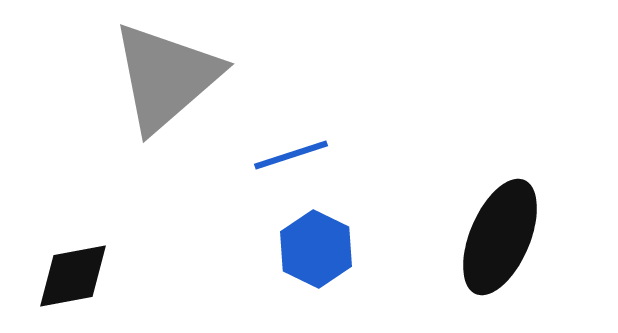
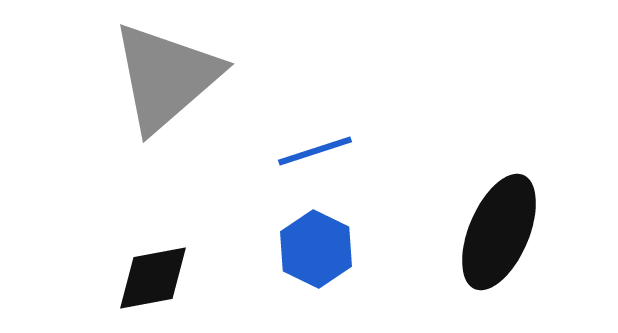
blue line: moved 24 px right, 4 px up
black ellipse: moved 1 px left, 5 px up
black diamond: moved 80 px right, 2 px down
